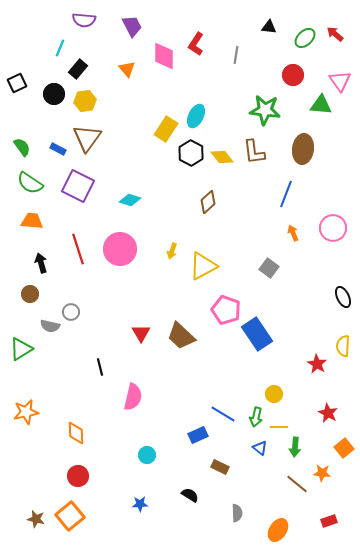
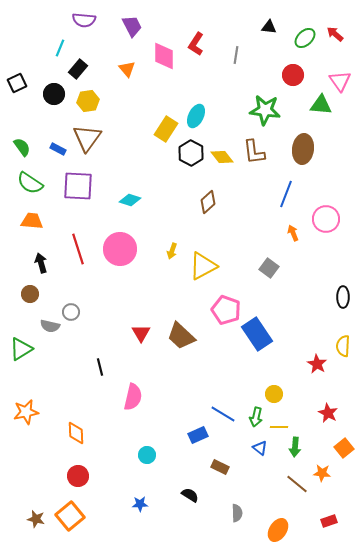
yellow hexagon at (85, 101): moved 3 px right
purple square at (78, 186): rotated 24 degrees counterclockwise
pink circle at (333, 228): moved 7 px left, 9 px up
black ellipse at (343, 297): rotated 25 degrees clockwise
